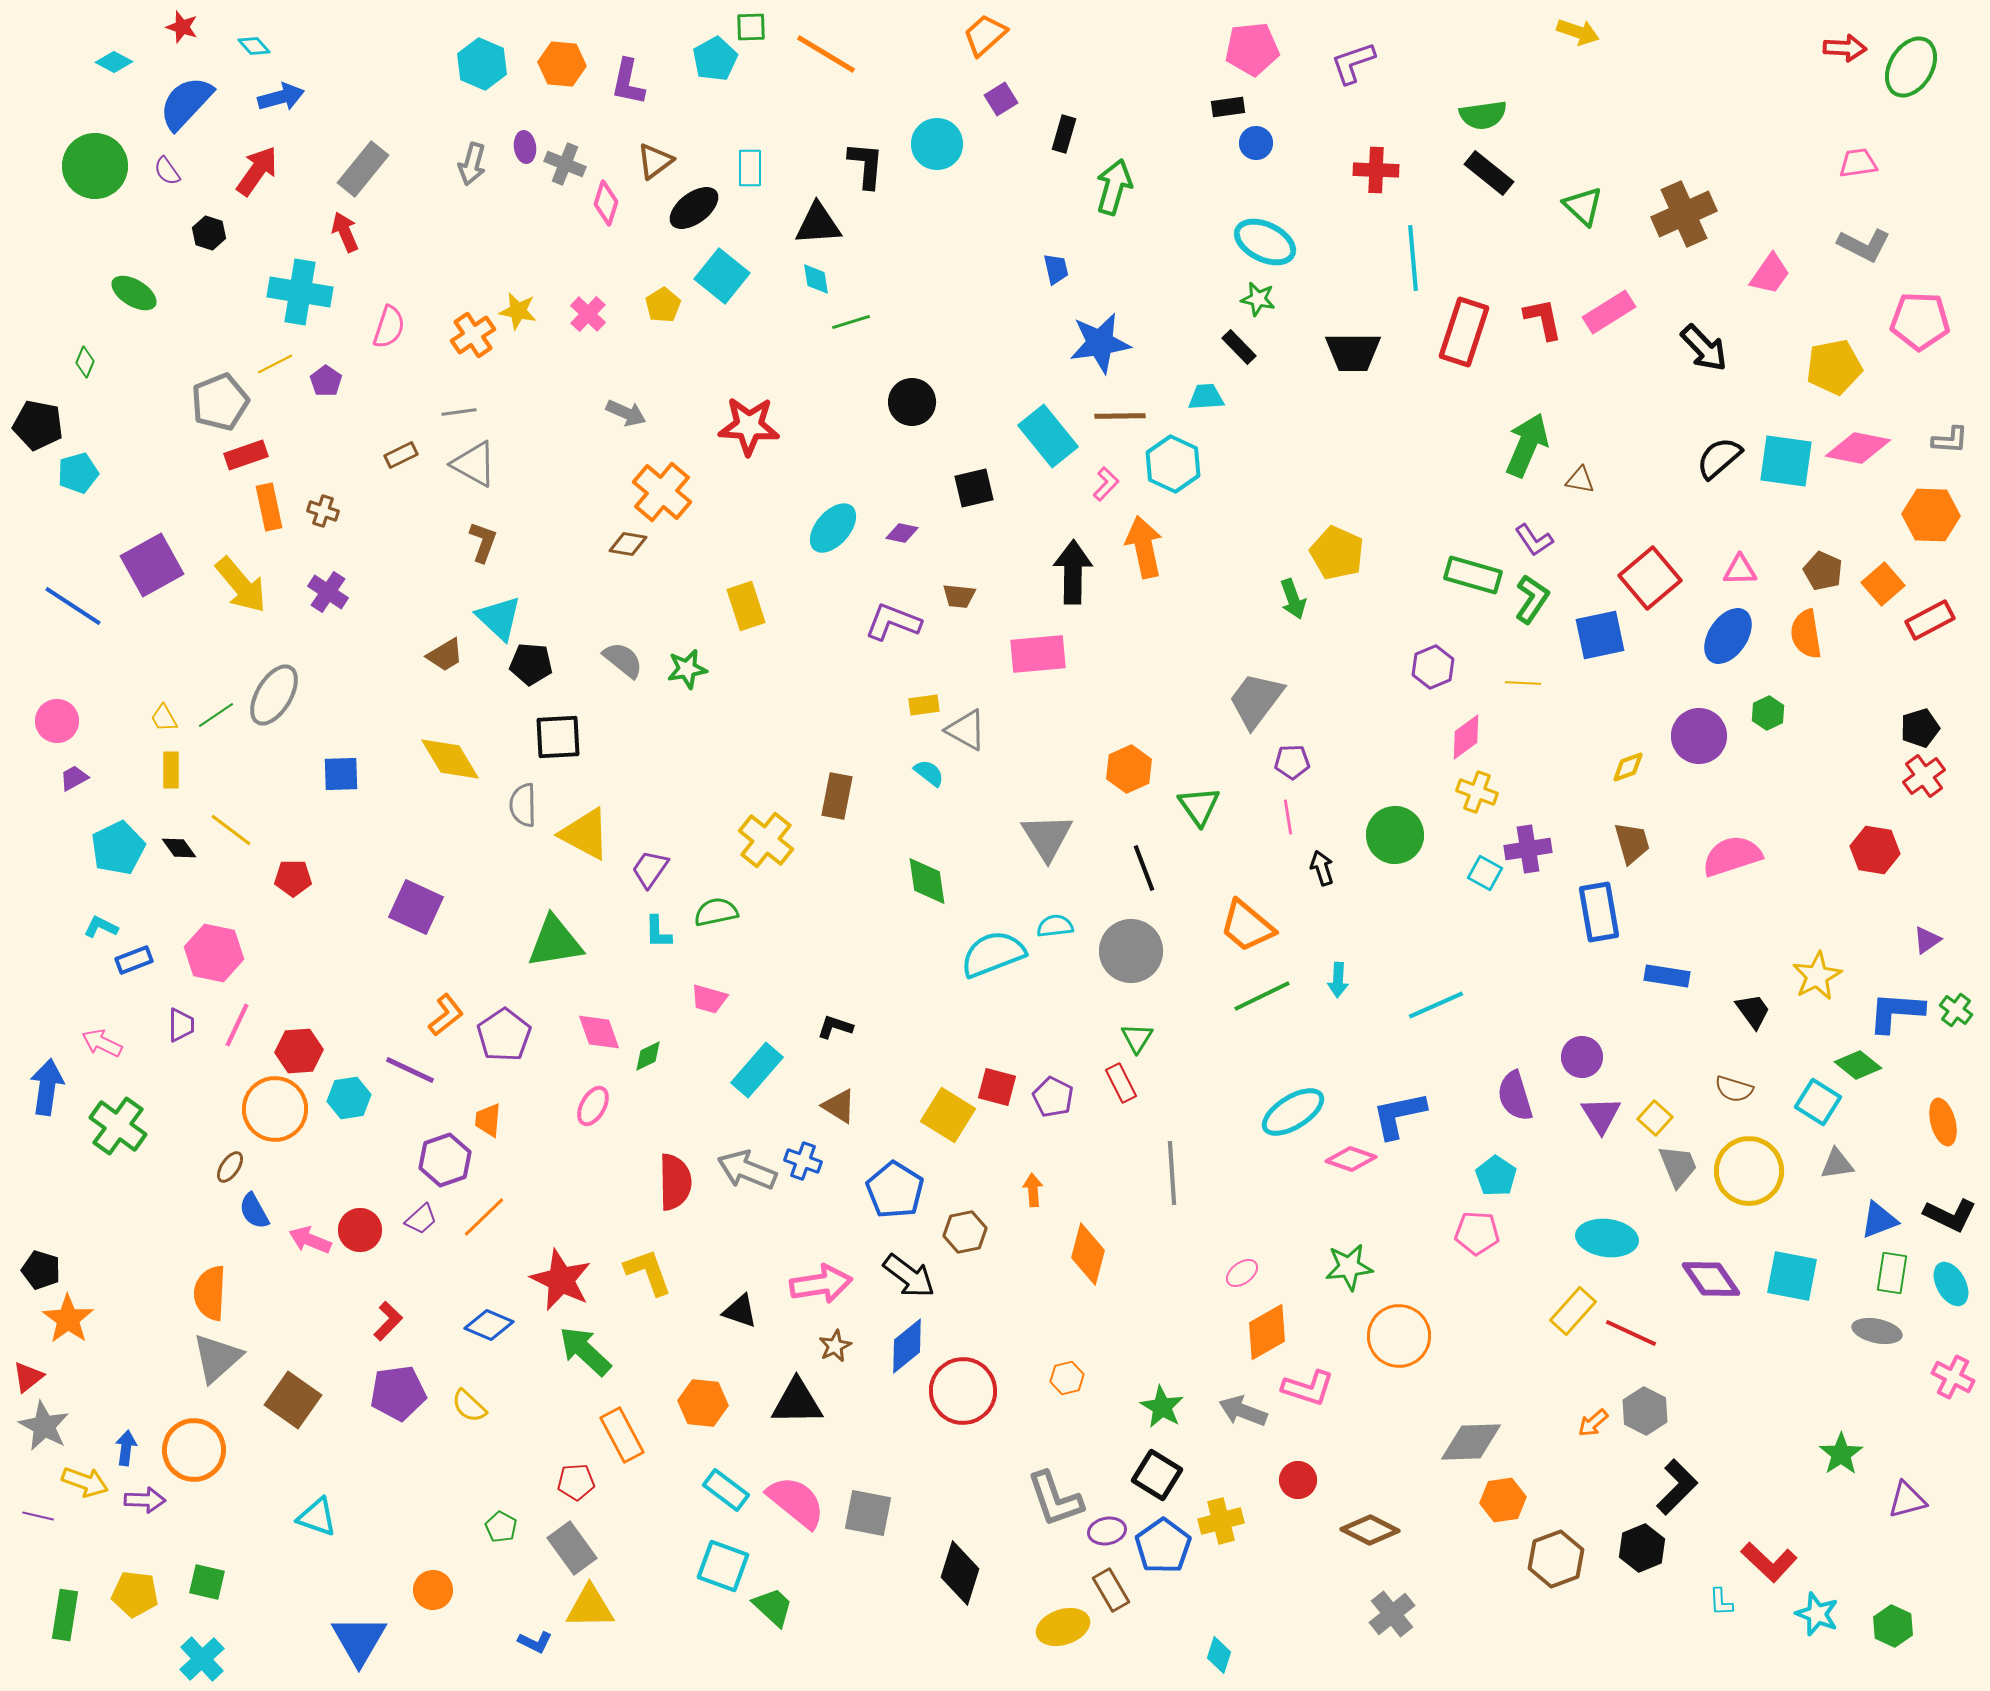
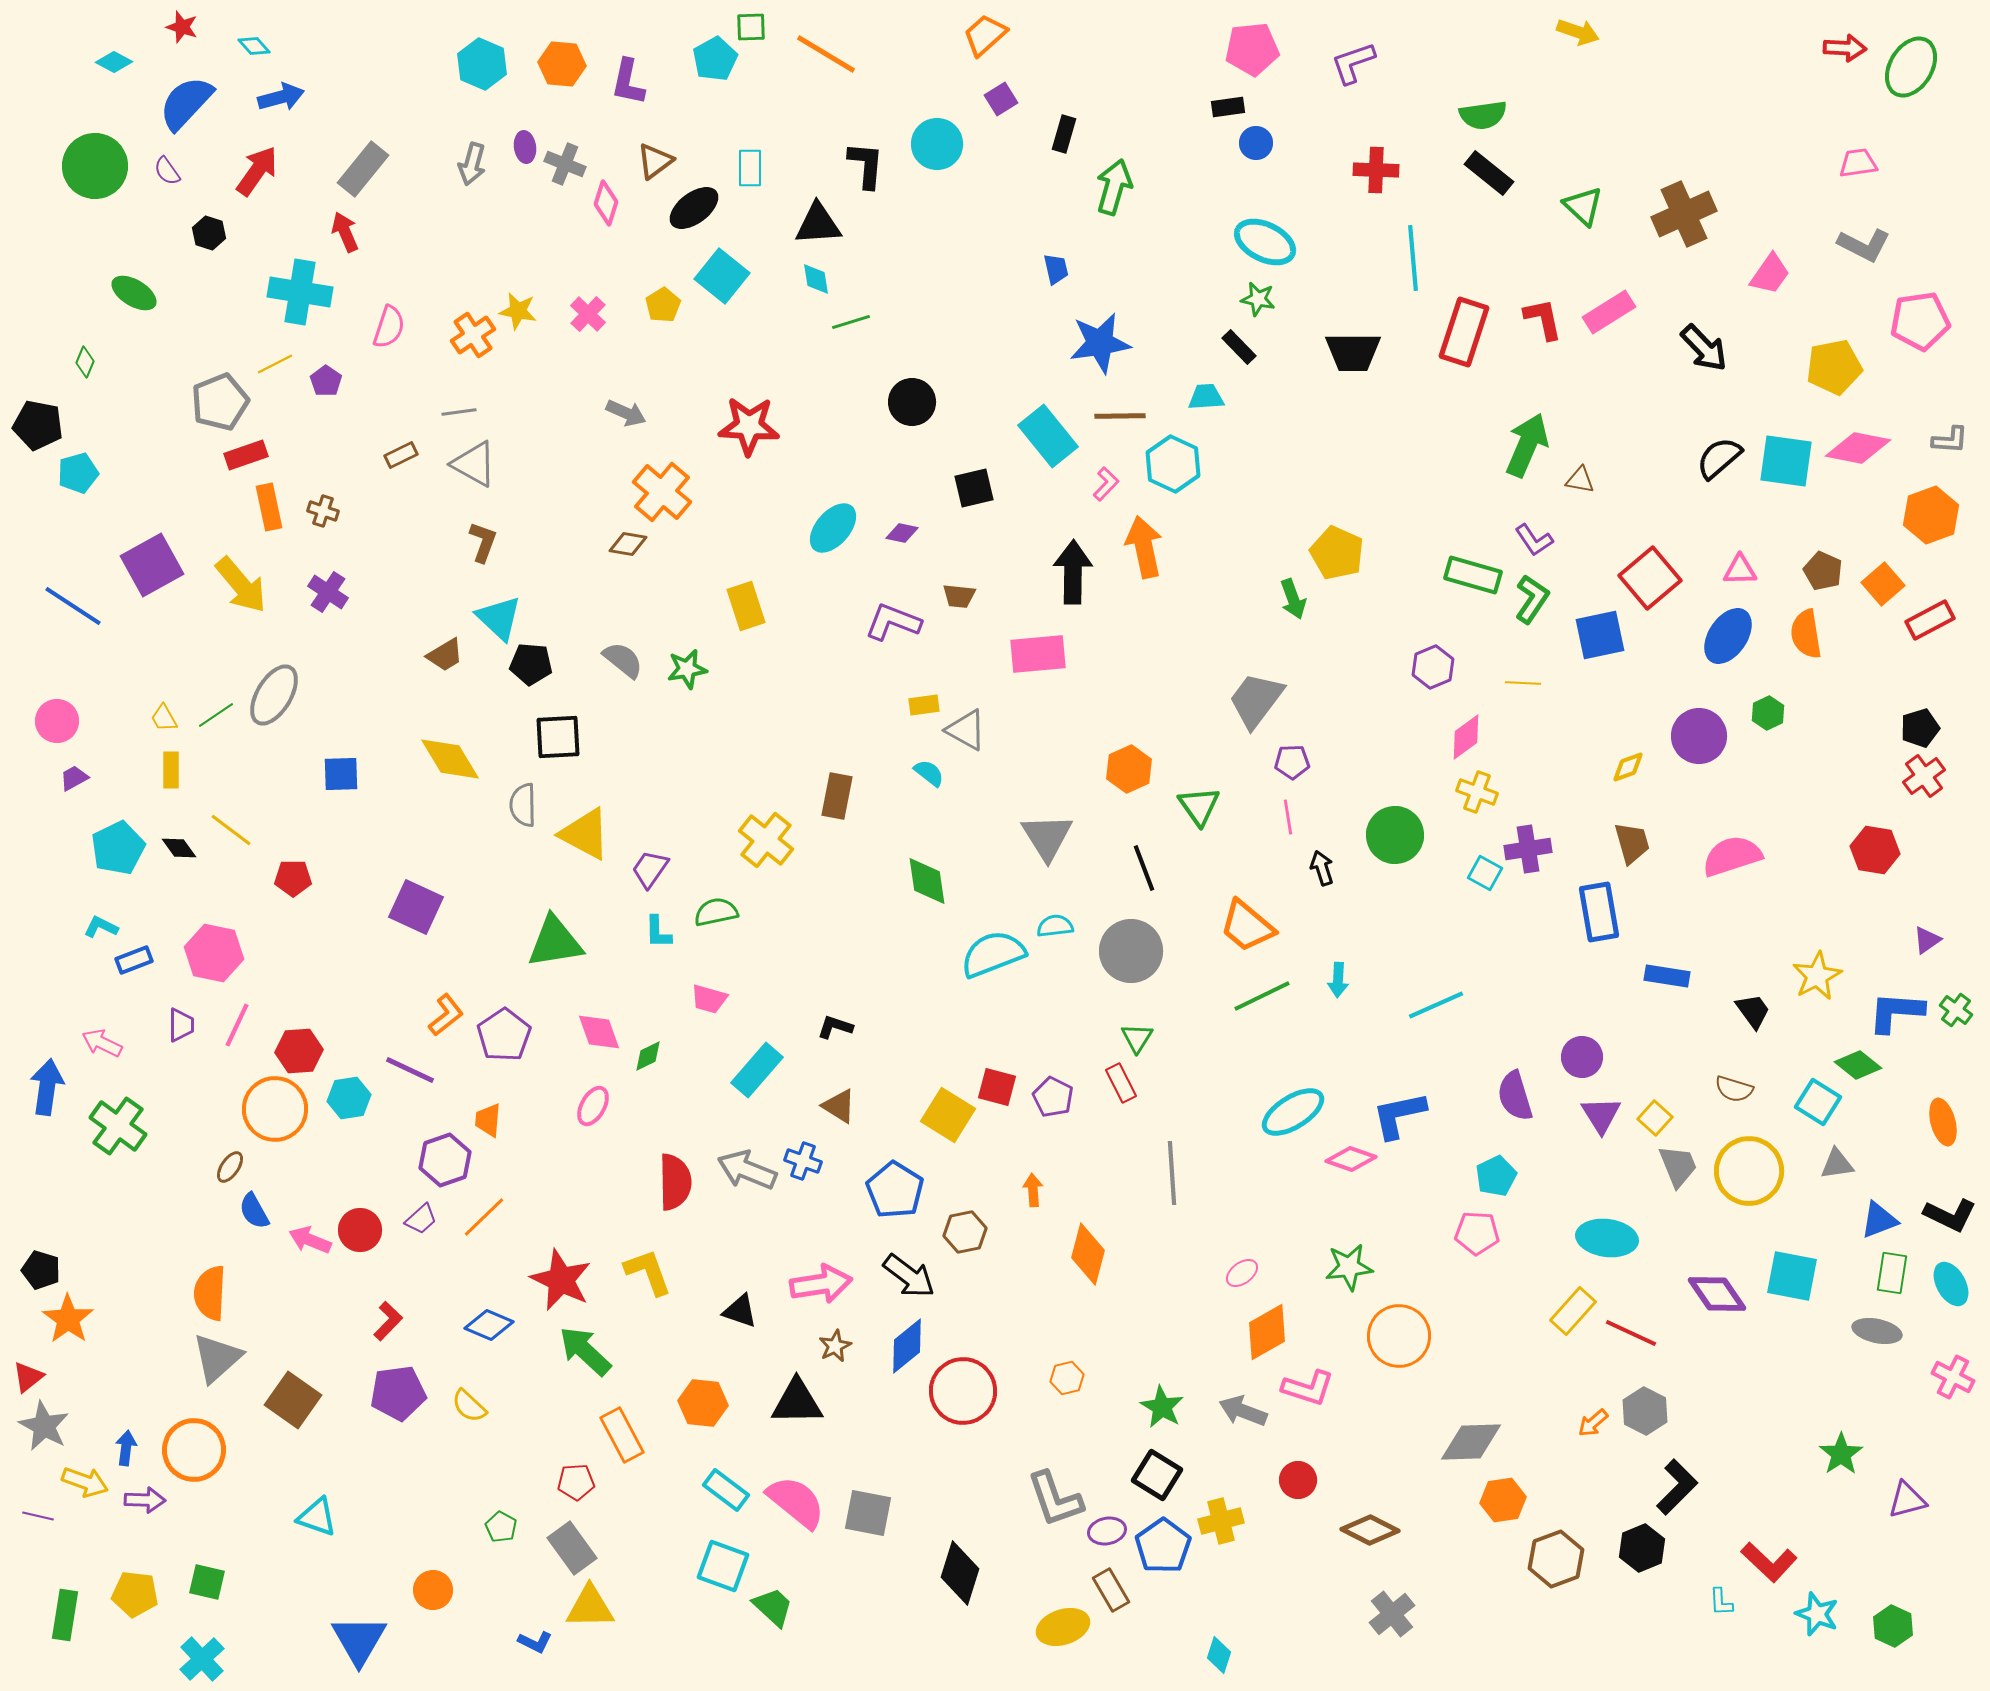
pink pentagon at (1920, 321): rotated 10 degrees counterclockwise
orange hexagon at (1931, 515): rotated 22 degrees counterclockwise
cyan pentagon at (1496, 1176): rotated 12 degrees clockwise
purple diamond at (1711, 1279): moved 6 px right, 15 px down
